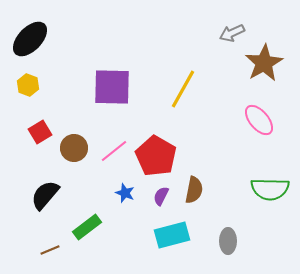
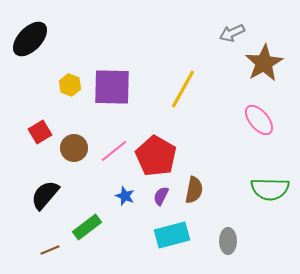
yellow hexagon: moved 42 px right
blue star: moved 3 px down
